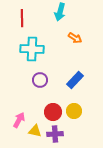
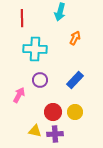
orange arrow: rotated 96 degrees counterclockwise
cyan cross: moved 3 px right
yellow circle: moved 1 px right, 1 px down
pink arrow: moved 25 px up
